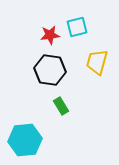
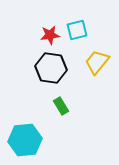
cyan square: moved 3 px down
yellow trapezoid: rotated 24 degrees clockwise
black hexagon: moved 1 px right, 2 px up
